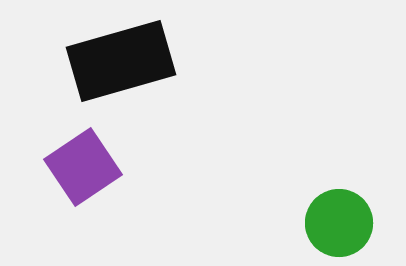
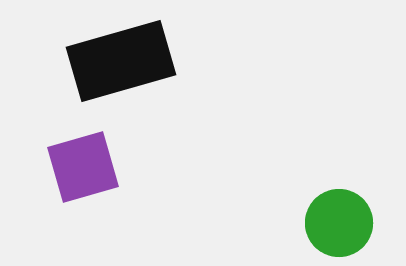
purple square: rotated 18 degrees clockwise
